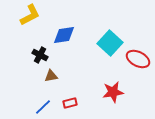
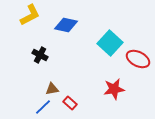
blue diamond: moved 2 px right, 10 px up; rotated 20 degrees clockwise
brown triangle: moved 1 px right, 13 px down
red star: moved 1 px right, 3 px up
red rectangle: rotated 56 degrees clockwise
